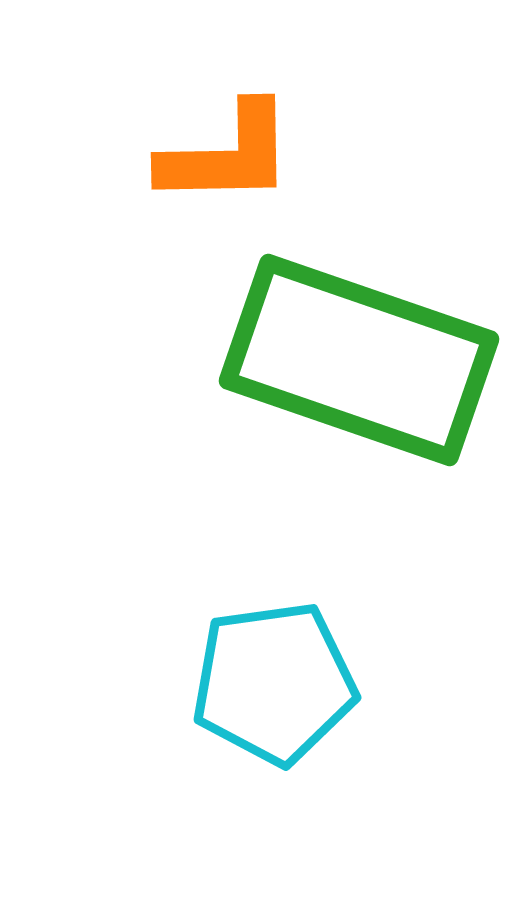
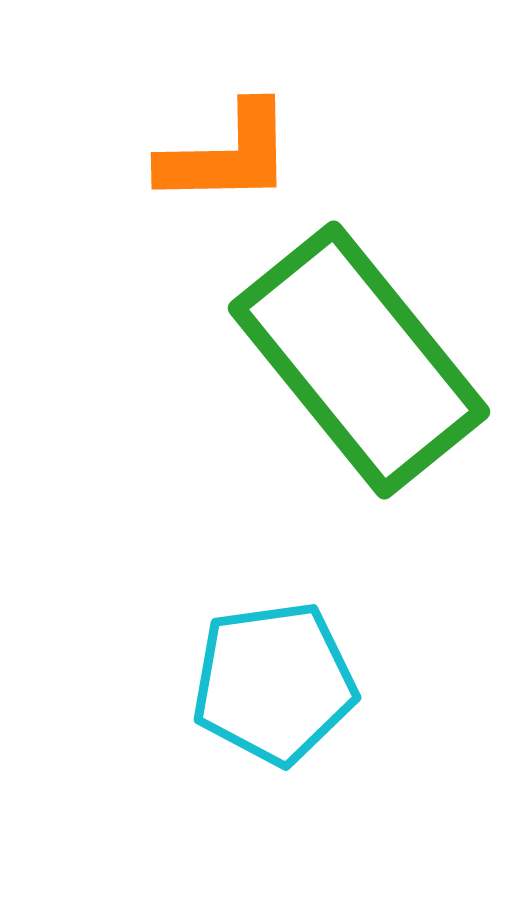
green rectangle: rotated 32 degrees clockwise
